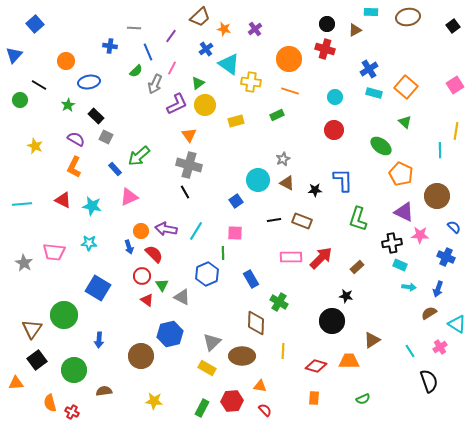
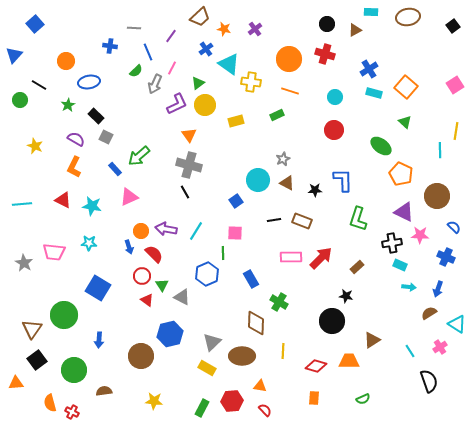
red cross at (325, 49): moved 5 px down
